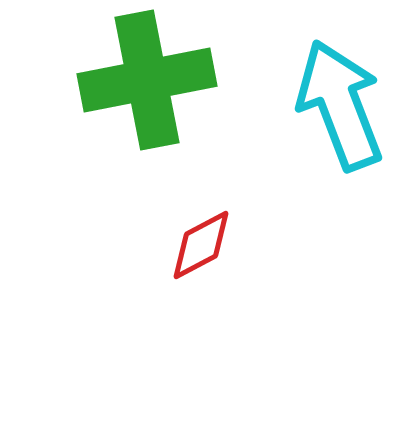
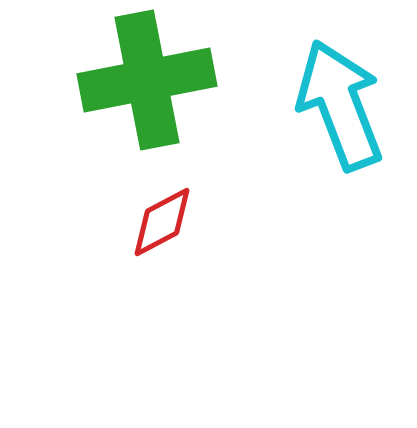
red diamond: moved 39 px left, 23 px up
